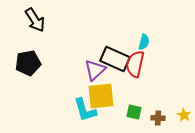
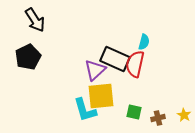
black pentagon: moved 6 px up; rotated 15 degrees counterclockwise
brown cross: rotated 16 degrees counterclockwise
